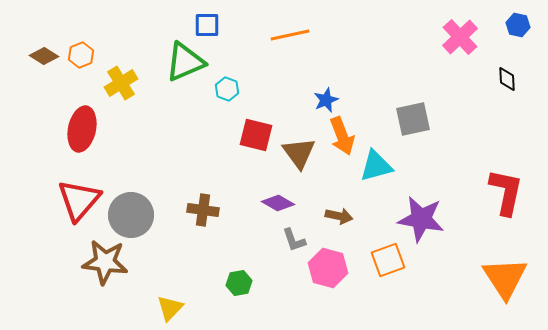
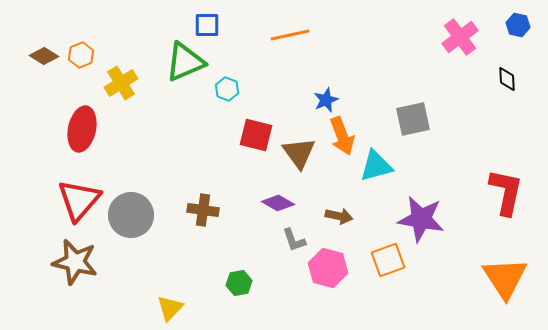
pink cross: rotated 6 degrees clockwise
brown star: moved 30 px left; rotated 6 degrees clockwise
